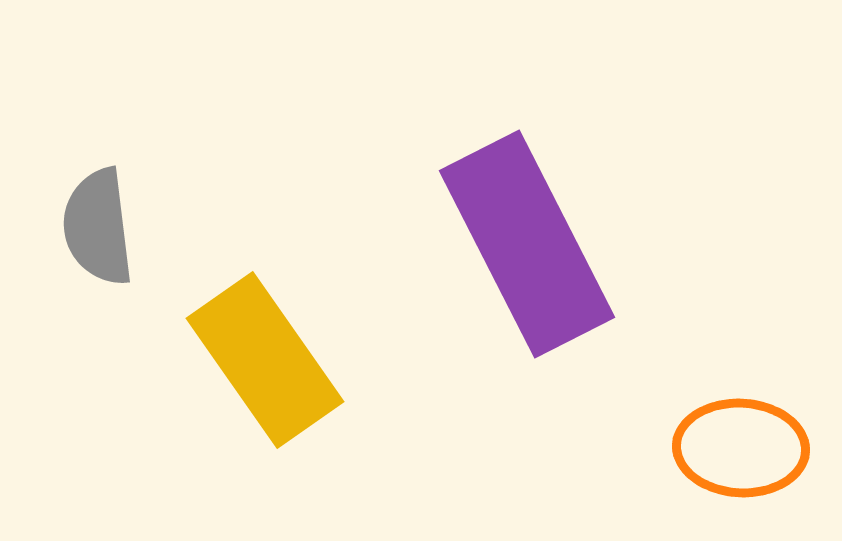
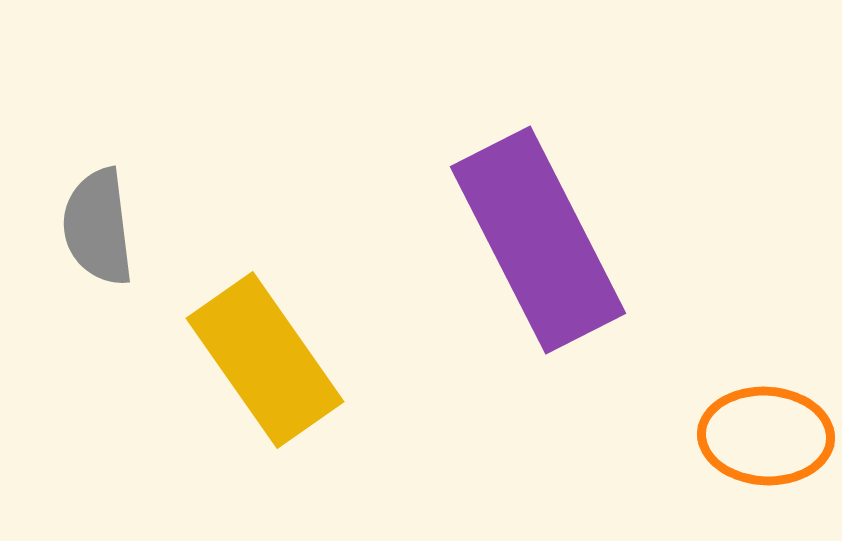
purple rectangle: moved 11 px right, 4 px up
orange ellipse: moved 25 px right, 12 px up
